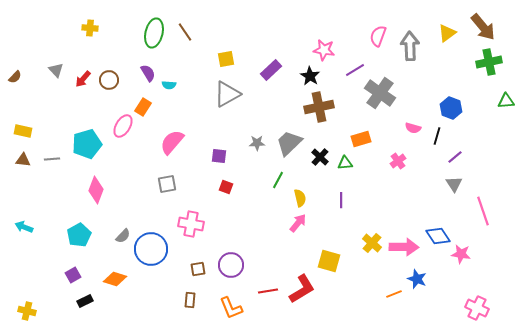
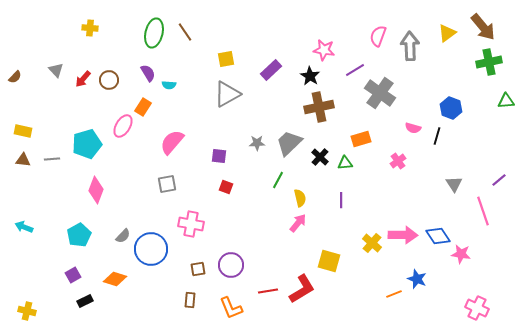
purple line at (455, 157): moved 44 px right, 23 px down
pink arrow at (404, 247): moved 1 px left, 12 px up
